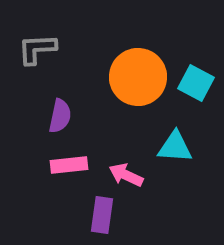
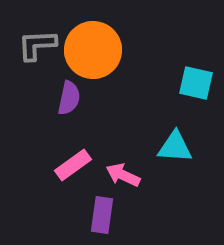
gray L-shape: moved 4 px up
orange circle: moved 45 px left, 27 px up
cyan square: rotated 15 degrees counterclockwise
purple semicircle: moved 9 px right, 18 px up
pink rectangle: moved 4 px right; rotated 30 degrees counterclockwise
pink arrow: moved 3 px left
